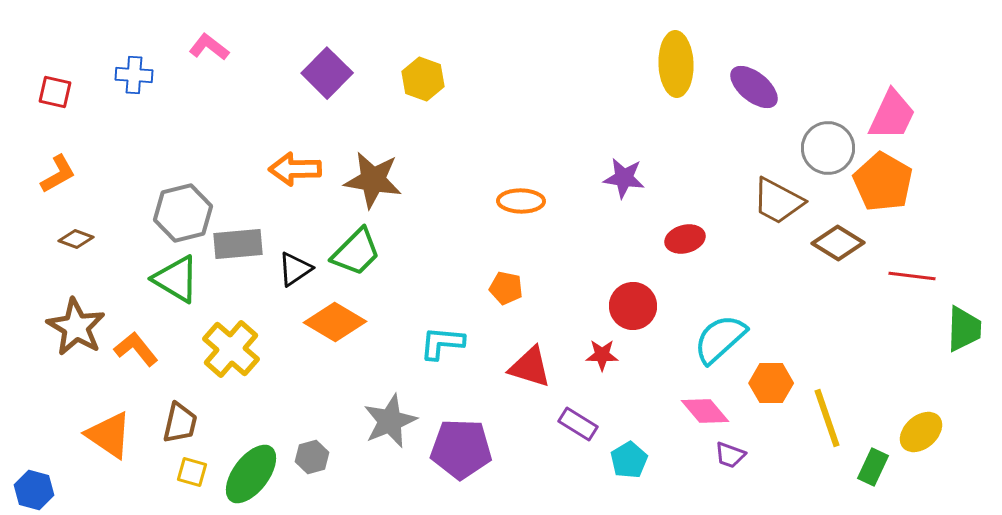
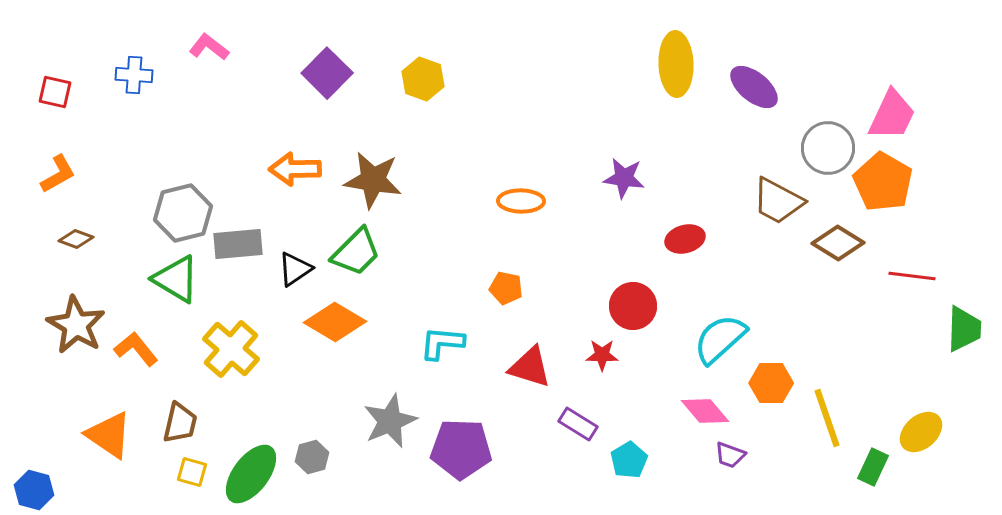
brown star at (76, 327): moved 2 px up
